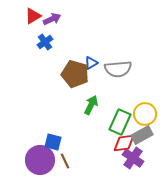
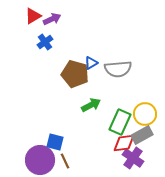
green arrow: rotated 36 degrees clockwise
blue square: moved 2 px right
